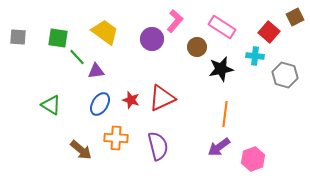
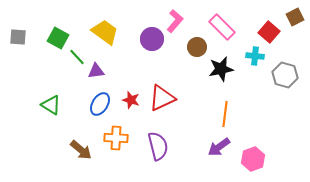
pink rectangle: rotated 12 degrees clockwise
green square: rotated 20 degrees clockwise
